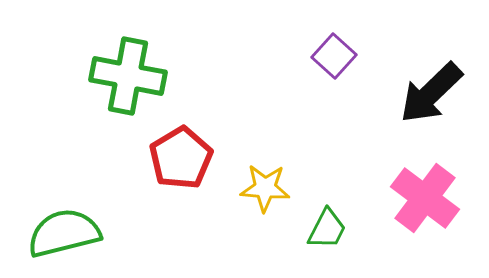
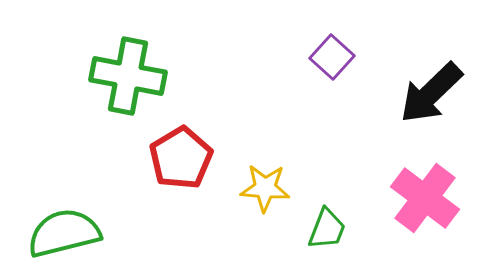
purple square: moved 2 px left, 1 px down
green trapezoid: rotated 6 degrees counterclockwise
